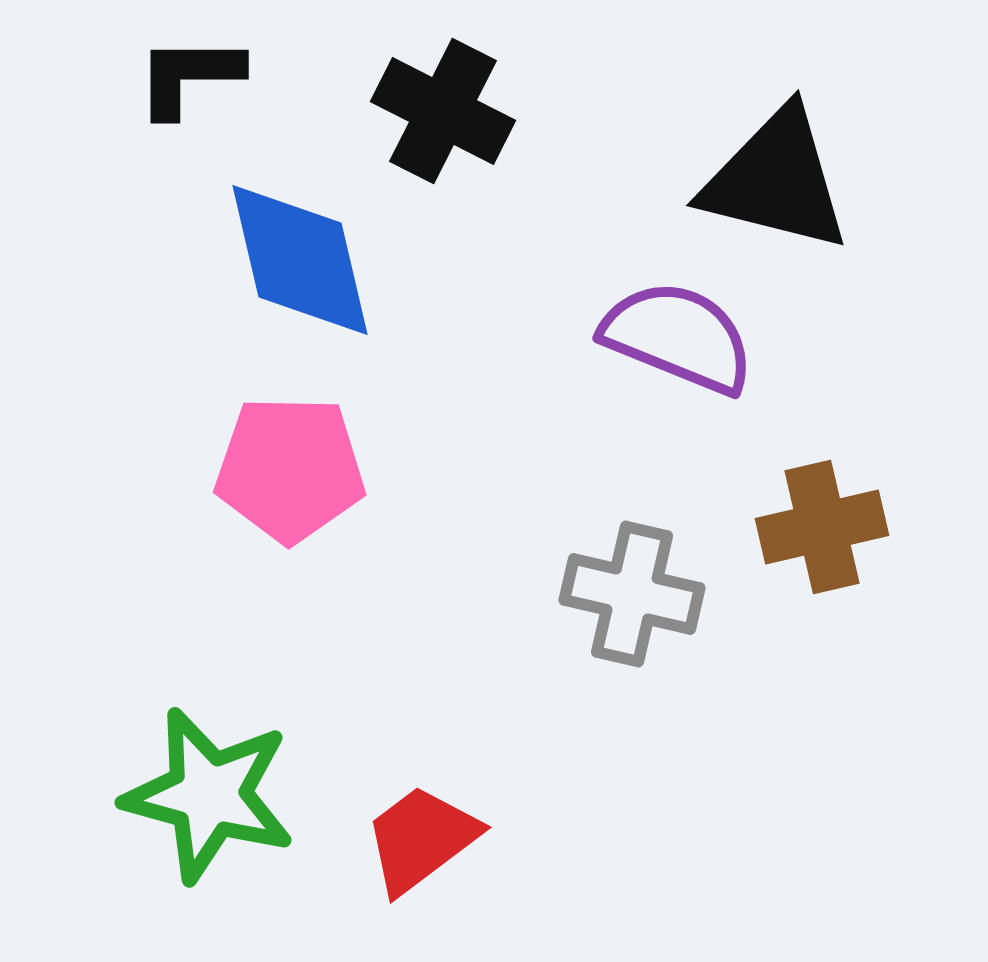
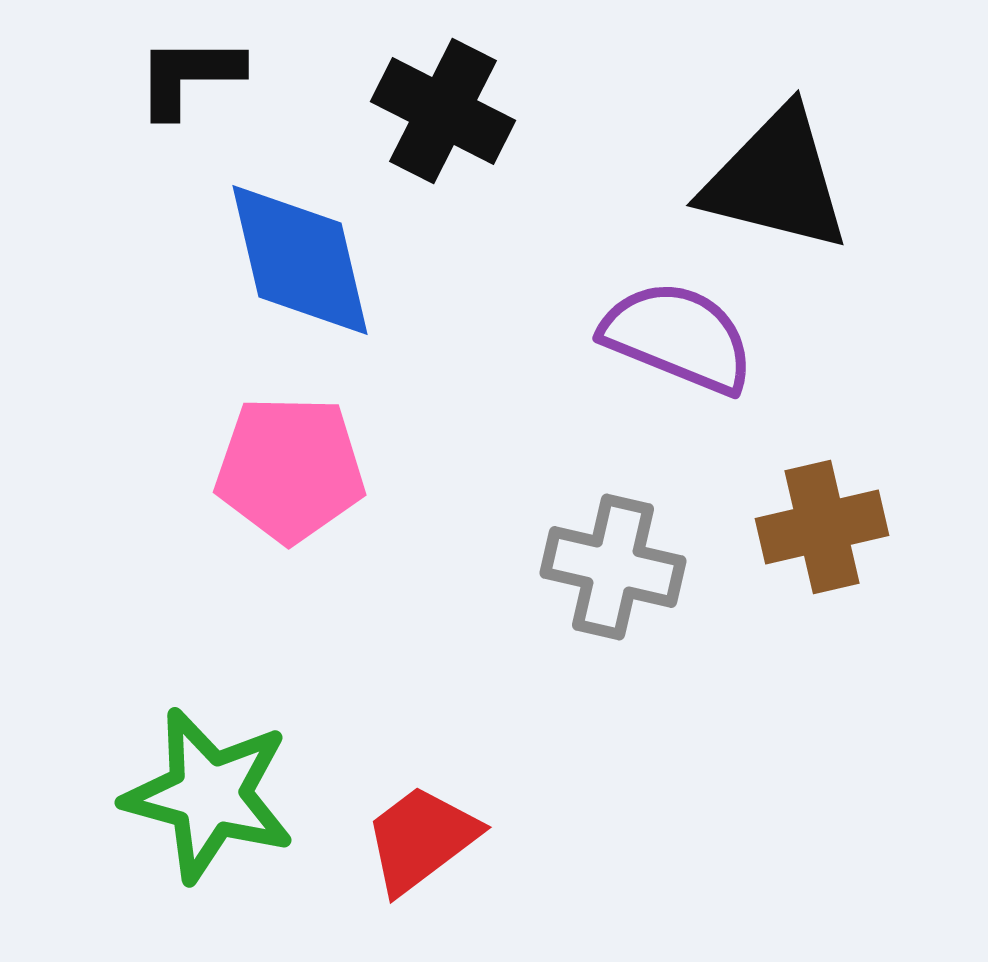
gray cross: moved 19 px left, 27 px up
